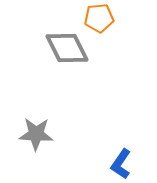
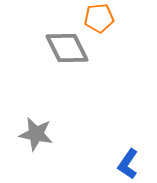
gray star: rotated 8 degrees clockwise
blue L-shape: moved 7 px right
